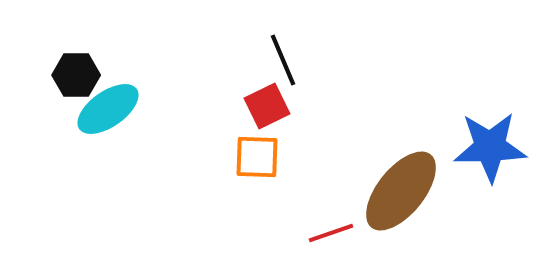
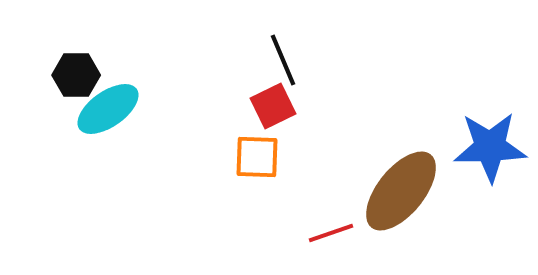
red square: moved 6 px right
